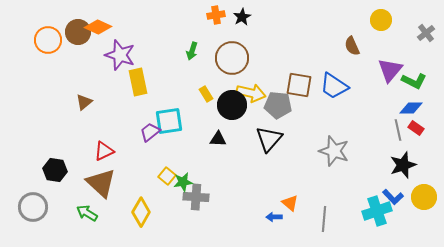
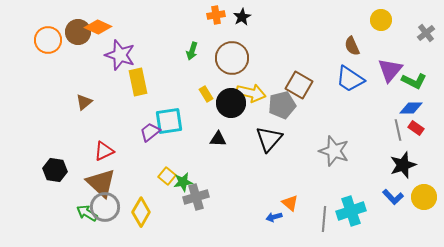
brown square at (299, 85): rotated 20 degrees clockwise
blue trapezoid at (334, 86): moved 16 px right, 7 px up
black circle at (232, 105): moved 1 px left, 2 px up
gray pentagon at (278, 105): moved 4 px right; rotated 20 degrees counterclockwise
gray cross at (196, 197): rotated 20 degrees counterclockwise
gray circle at (33, 207): moved 72 px right
cyan cross at (377, 211): moved 26 px left
blue arrow at (274, 217): rotated 14 degrees counterclockwise
